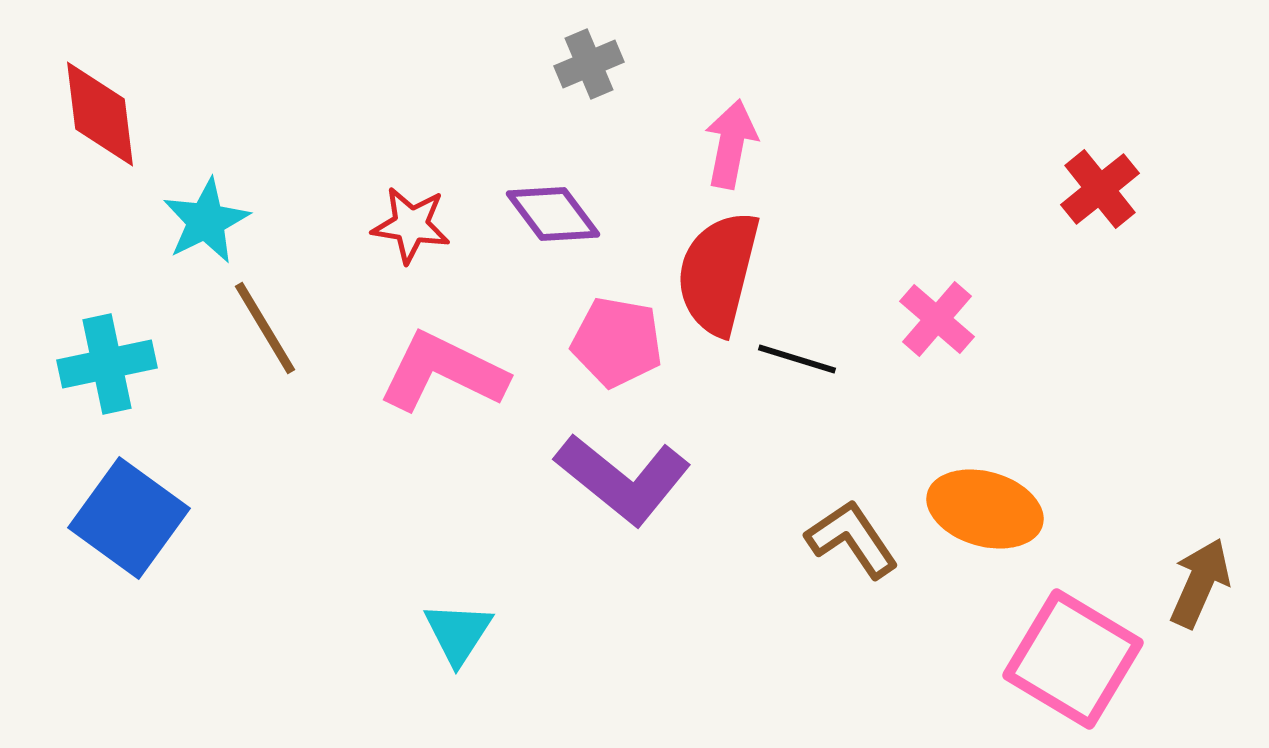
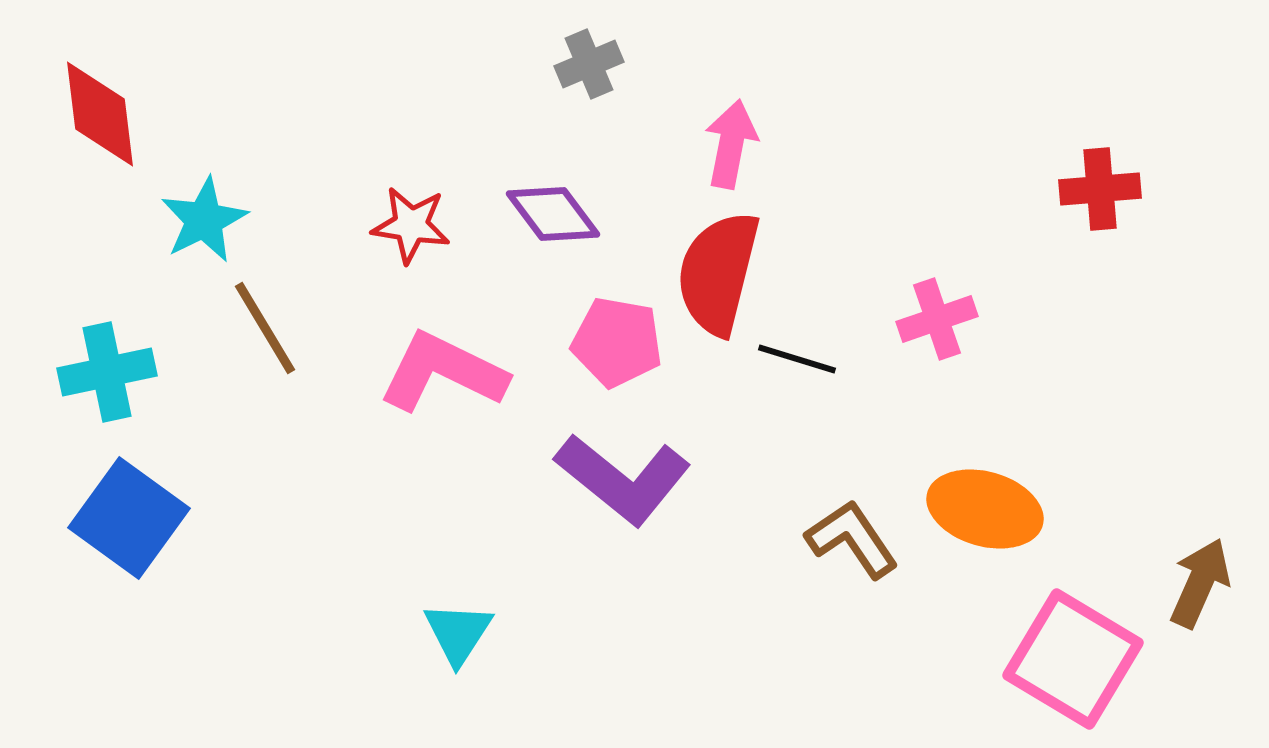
red cross: rotated 34 degrees clockwise
cyan star: moved 2 px left, 1 px up
pink cross: rotated 30 degrees clockwise
cyan cross: moved 8 px down
